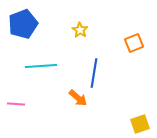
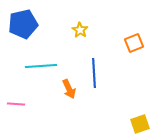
blue pentagon: rotated 8 degrees clockwise
blue line: rotated 12 degrees counterclockwise
orange arrow: moved 9 px left, 9 px up; rotated 24 degrees clockwise
